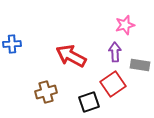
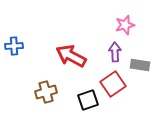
blue cross: moved 2 px right, 2 px down
black square: moved 1 px left, 2 px up
